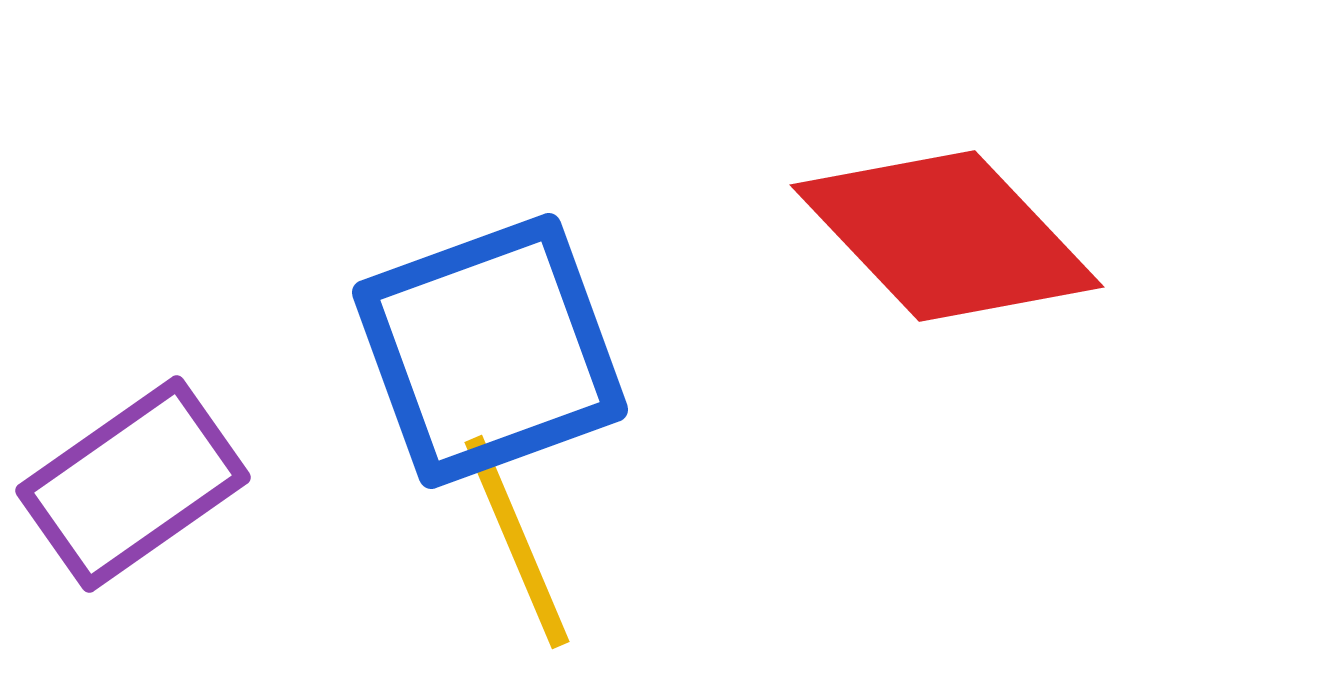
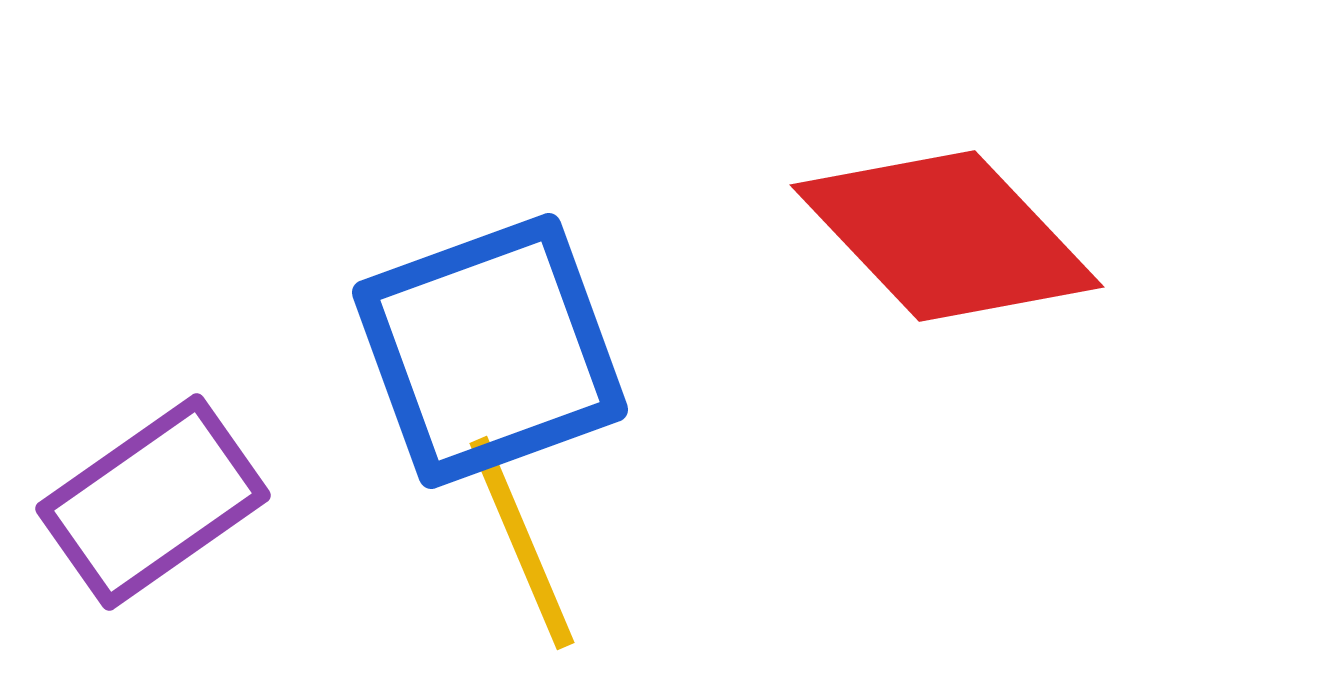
purple rectangle: moved 20 px right, 18 px down
yellow line: moved 5 px right, 1 px down
